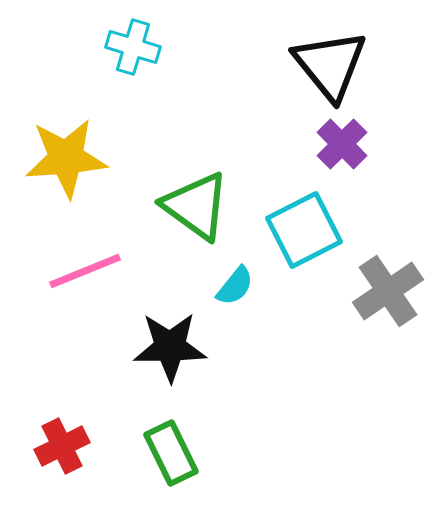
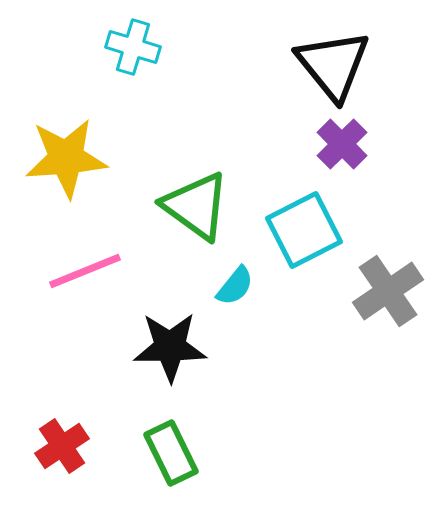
black triangle: moved 3 px right
red cross: rotated 8 degrees counterclockwise
